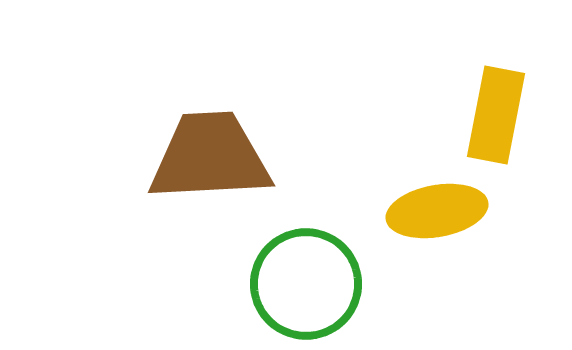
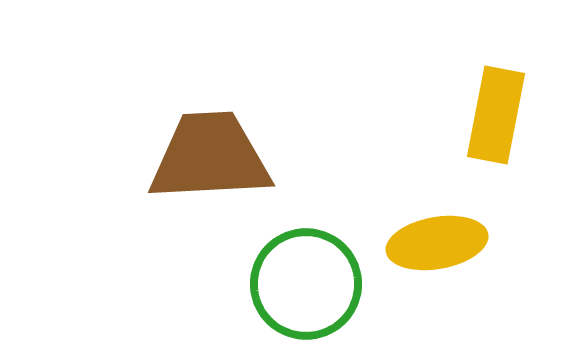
yellow ellipse: moved 32 px down
